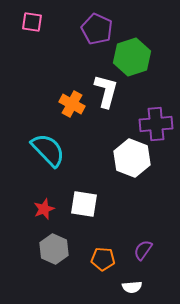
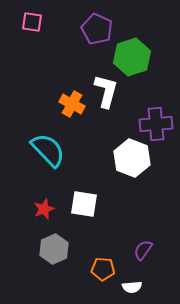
gray hexagon: rotated 12 degrees clockwise
orange pentagon: moved 10 px down
